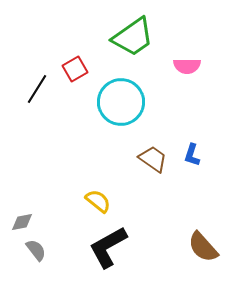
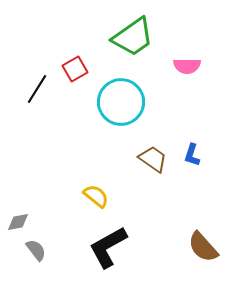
yellow semicircle: moved 2 px left, 5 px up
gray diamond: moved 4 px left
